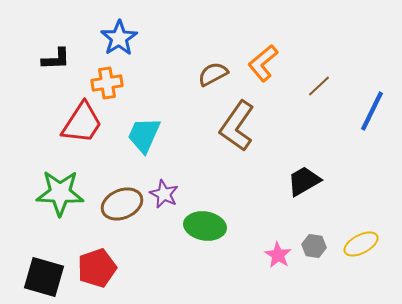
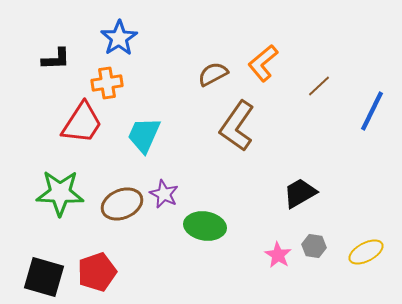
black trapezoid: moved 4 px left, 12 px down
yellow ellipse: moved 5 px right, 8 px down
red pentagon: moved 4 px down
